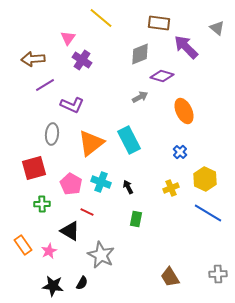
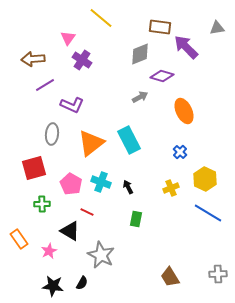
brown rectangle: moved 1 px right, 4 px down
gray triangle: rotated 49 degrees counterclockwise
orange rectangle: moved 4 px left, 6 px up
